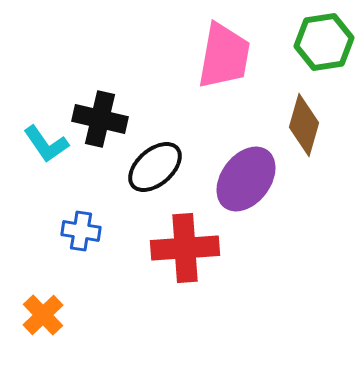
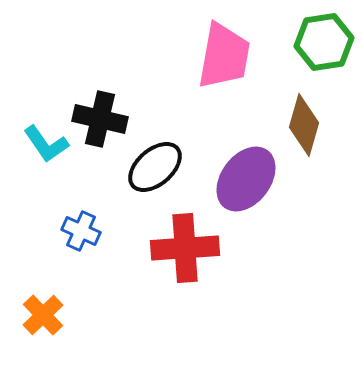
blue cross: rotated 15 degrees clockwise
